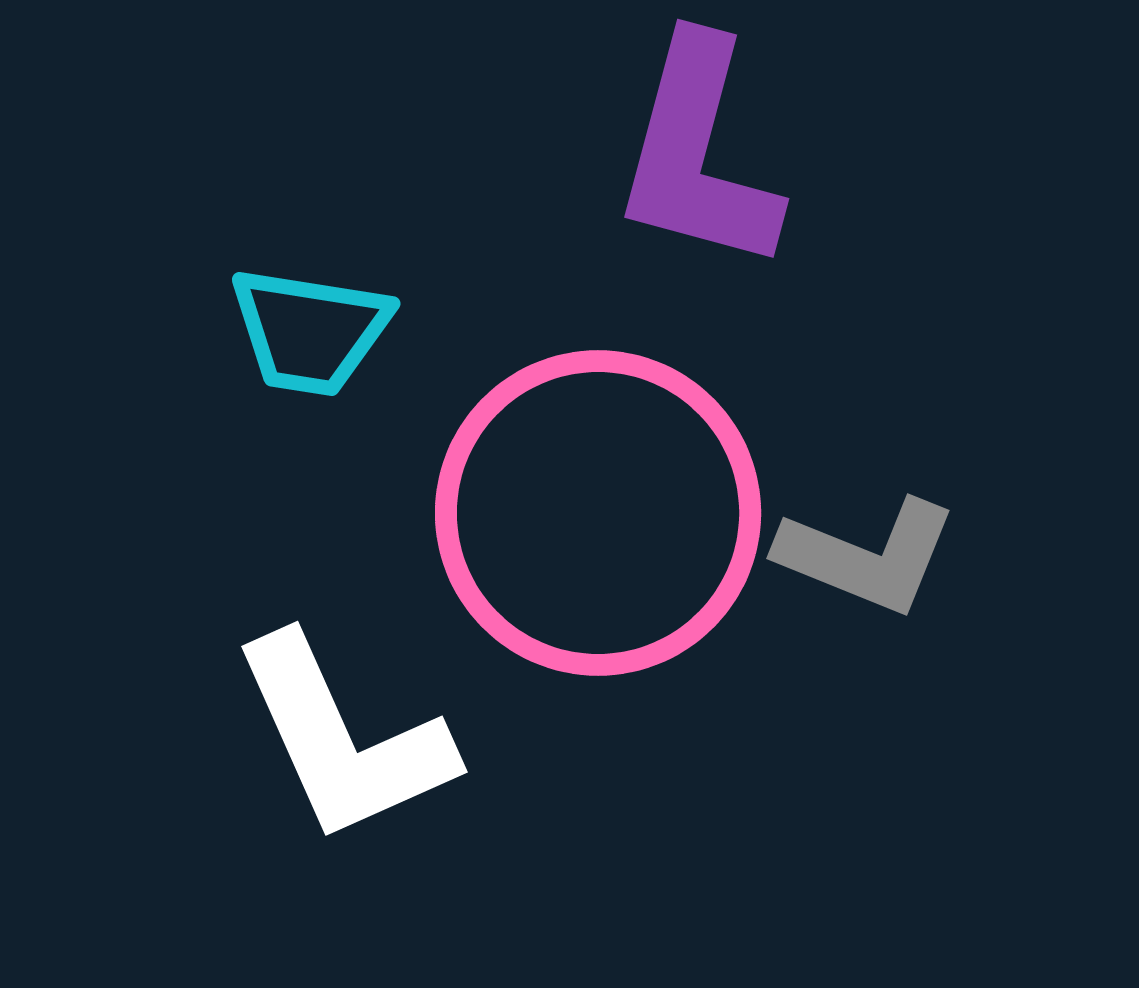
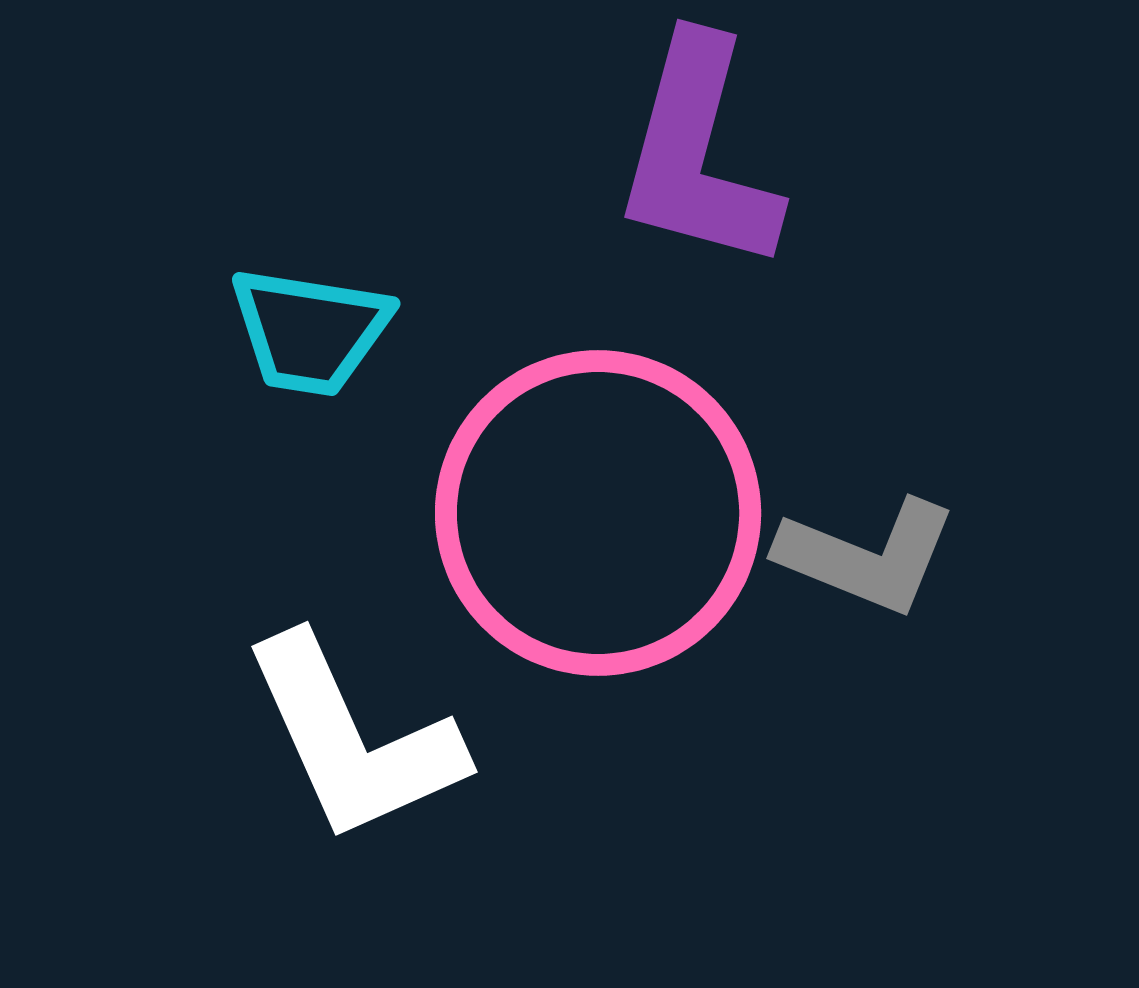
white L-shape: moved 10 px right
